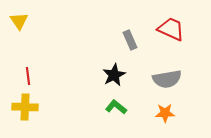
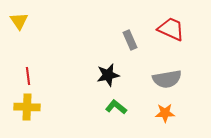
black star: moved 6 px left; rotated 15 degrees clockwise
yellow cross: moved 2 px right
